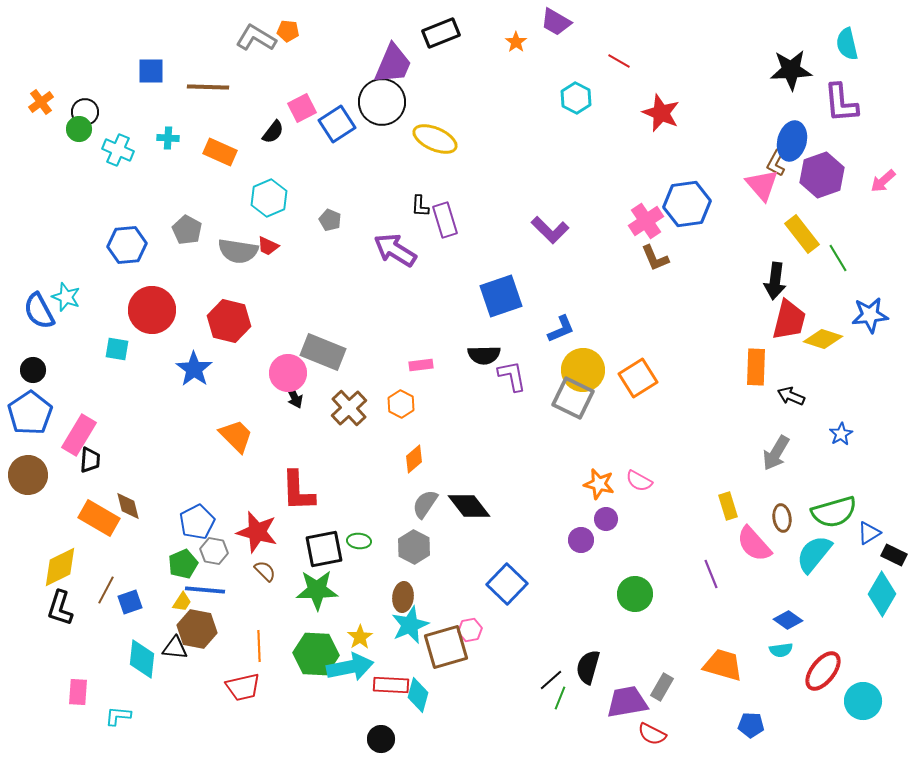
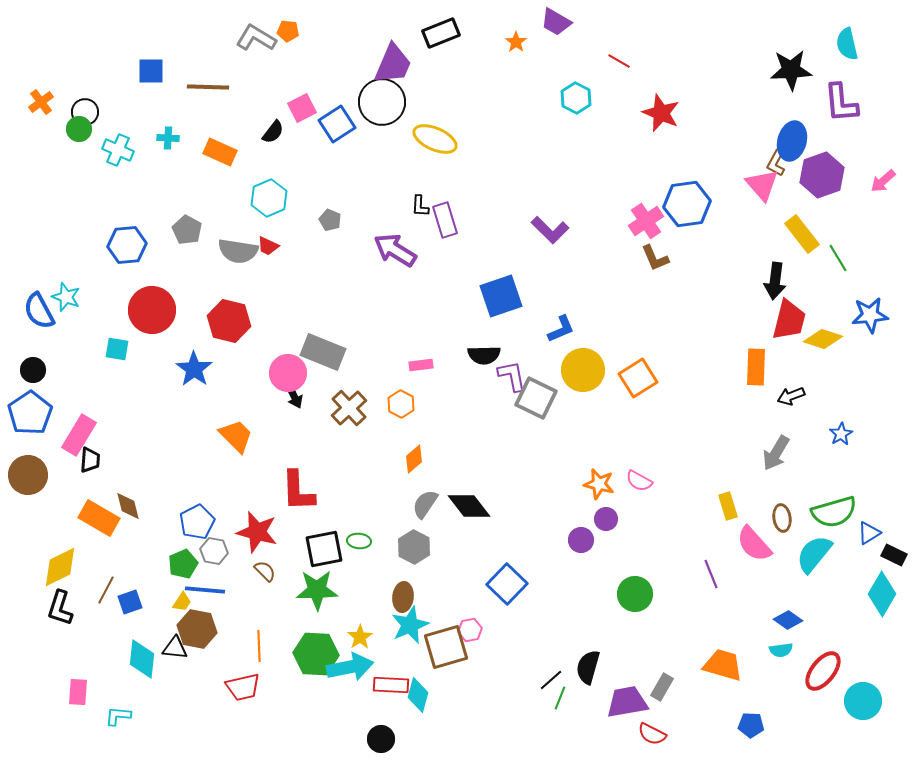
black arrow at (791, 396): rotated 44 degrees counterclockwise
gray square at (573, 398): moved 37 px left
